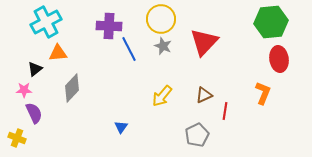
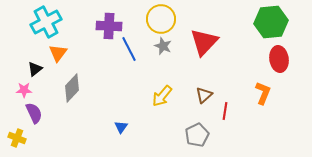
orange triangle: rotated 48 degrees counterclockwise
brown triangle: rotated 18 degrees counterclockwise
